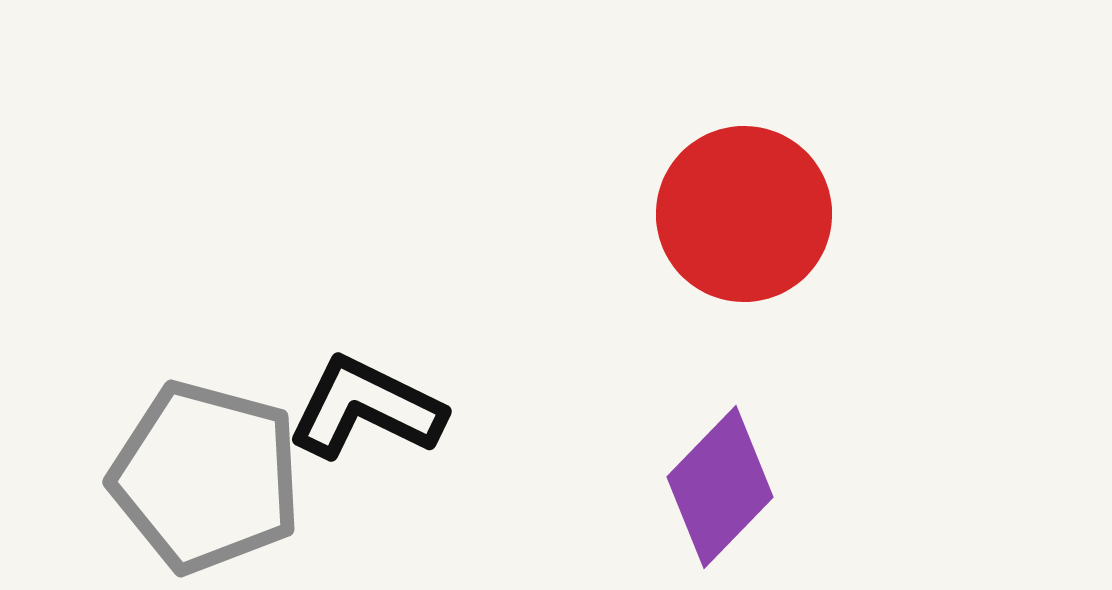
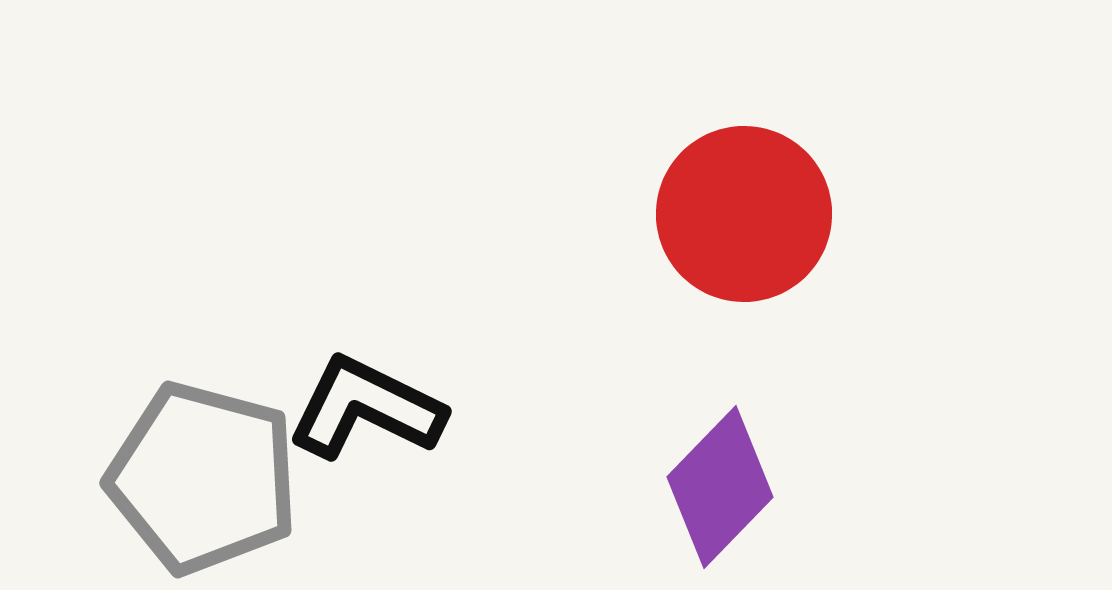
gray pentagon: moved 3 px left, 1 px down
